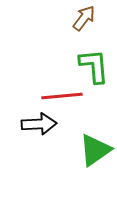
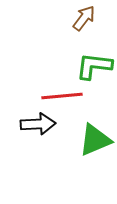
green L-shape: rotated 78 degrees counterclockwise
black arrow: moved 1 px left
green triangle: moved 10 px up; rotated 12 degrees clockwise
